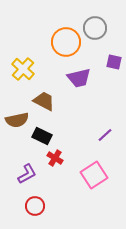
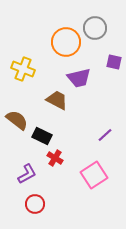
yellow cross: rotated 20 degrees counterclockwise
brown trapezoid: moved 13 px right, 1 px up
brown semicircle: rotated 130 degrees counterclockwise
red circle: moved 2 px up
